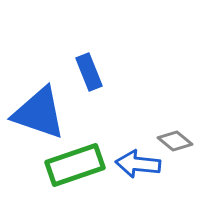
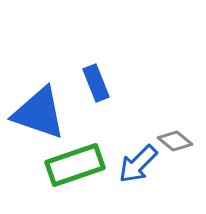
blue rectangle: moved 7 px right, 11 px down
blue arrow: rotated 51 degrees counterclockwise
